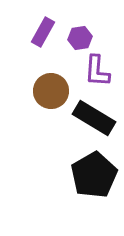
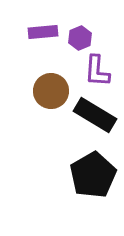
purple rectangle: rotated 56 degrees clockwise
purple hexagon: rotated 15 degrees counterclockwise
black rectangle: moved 1 px right, 3 px up
black pentagon: moved 1 px left
